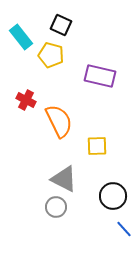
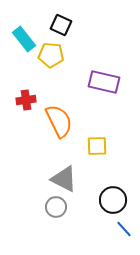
cyan rectangle: moved 3 px right, 2 px down
yellow pentagon: rotated 10 degrees counterclockwise
purple rectangle: moved 4 px right, 6 px down
red cross: rotated 36 degrees counterclockwise
black circle: moved 4 px down
